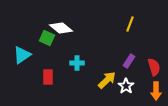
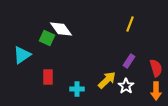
white diamond: moved 1 px down; rotated 15 degrees clockwise
cyan cross: moved 26 px down
red semicircle: moved 2 px right, 1 px down
